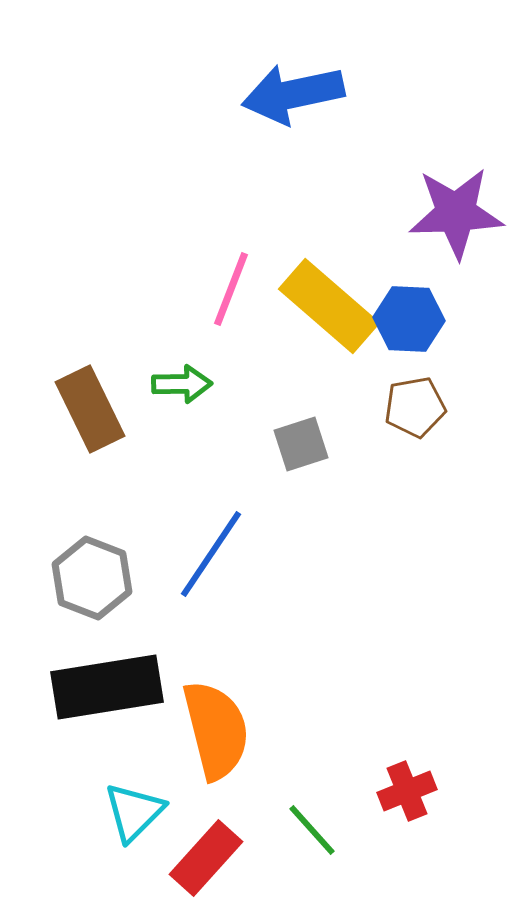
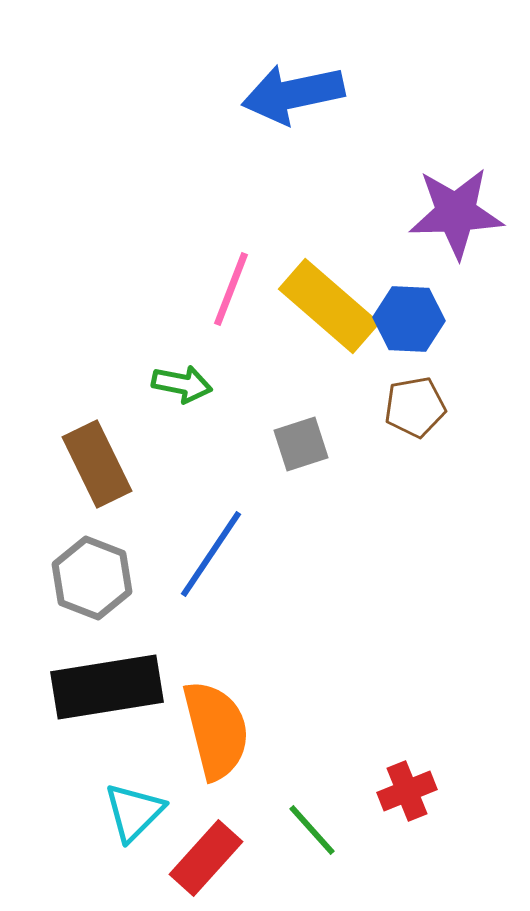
green arrow: rotated 12 degrees clockwise
brown rectangle: moved 7 px right, 55 px down
